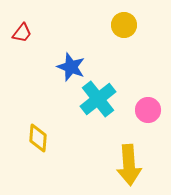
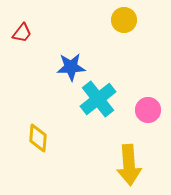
yellow circle: moved 5 px up
blue star: rotated 24 degrees counterclockwise
